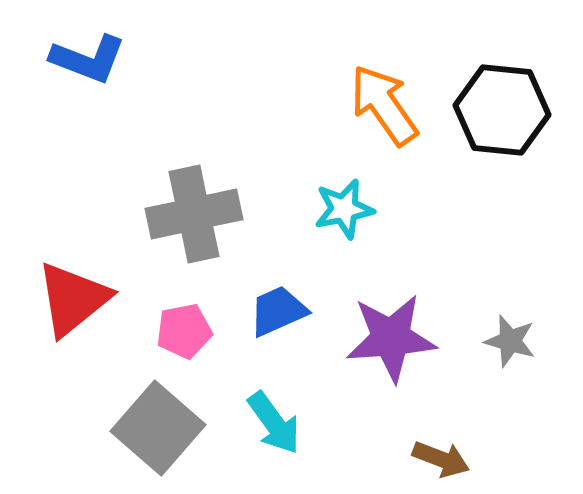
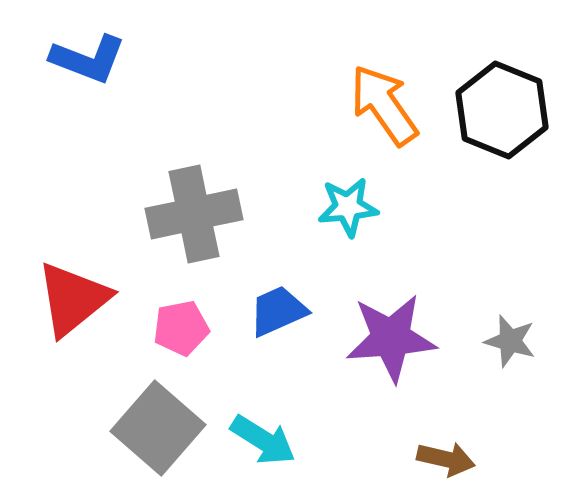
black hexagon: rotated 16 degrees clockwise
cyan star: moved 4 px right, 2 px up; rotated 6 degrees clockwise
pink pentagon: moved 3 px left, 3 px up
cyan arrow: moved 11 px left, 17 px down; rotated 22 degrees counterclockwise
brown arrow: moved 5 px right; rotated 8 degrees counterclockwise
